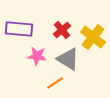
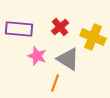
red cross: moved 2 px left, 3 px up
yellow cross: rotated 15 degrees counterclockwise
pink star: rotated 12 degrees clockwise
orange line: rotated 36 degrees counterclockwise
